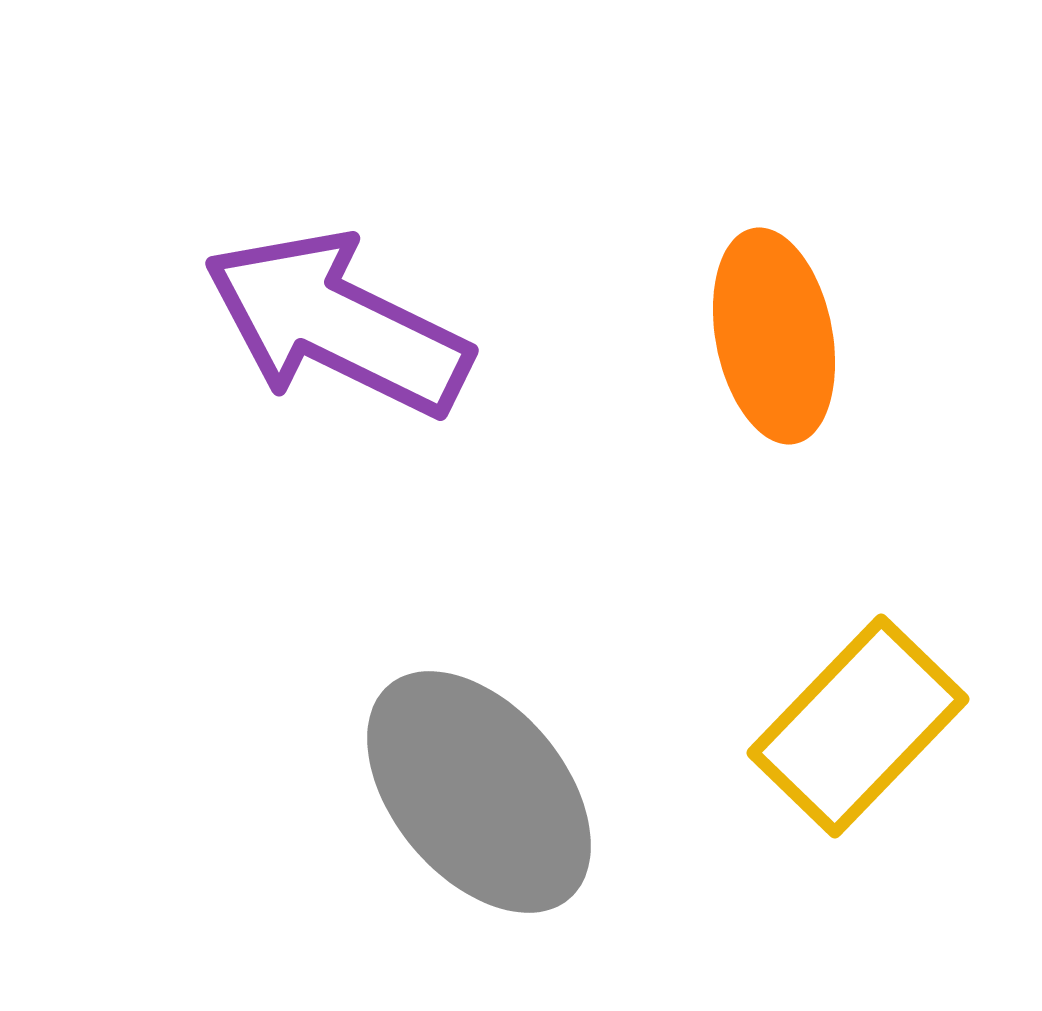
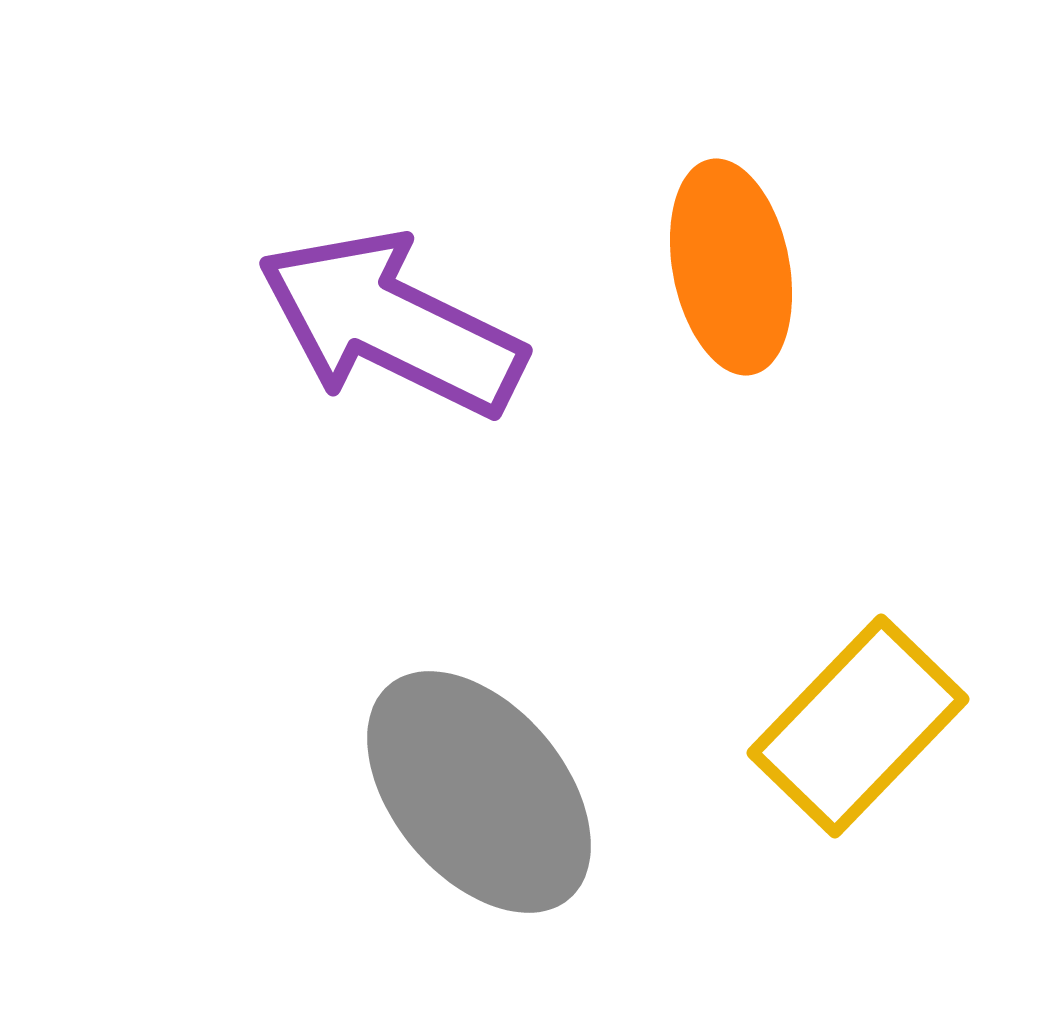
purple arrow: moved 54 px right
orange ellipse: moved 43 px left, 69 px up
